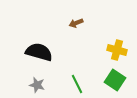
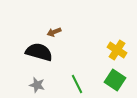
brown arrow: moved 22 px left, 9 px down
yellow cross: rotated 18 degrees clockwise
